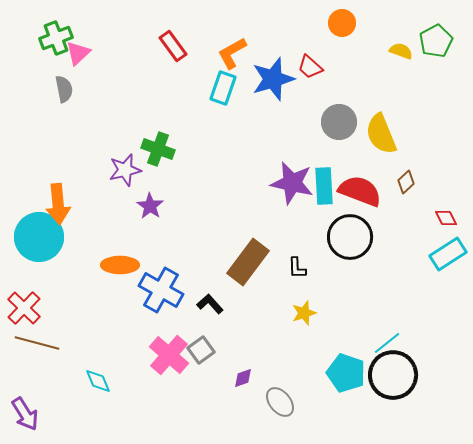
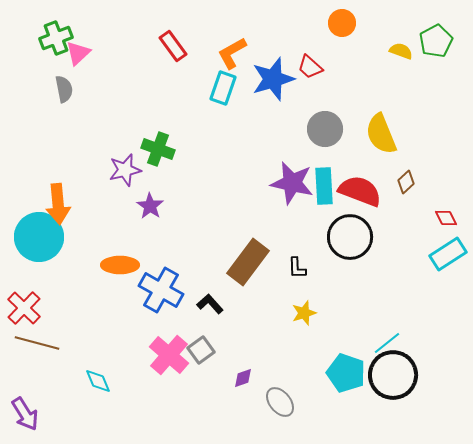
gray circle at (339, 122): moved 14 px left, 7 px down
